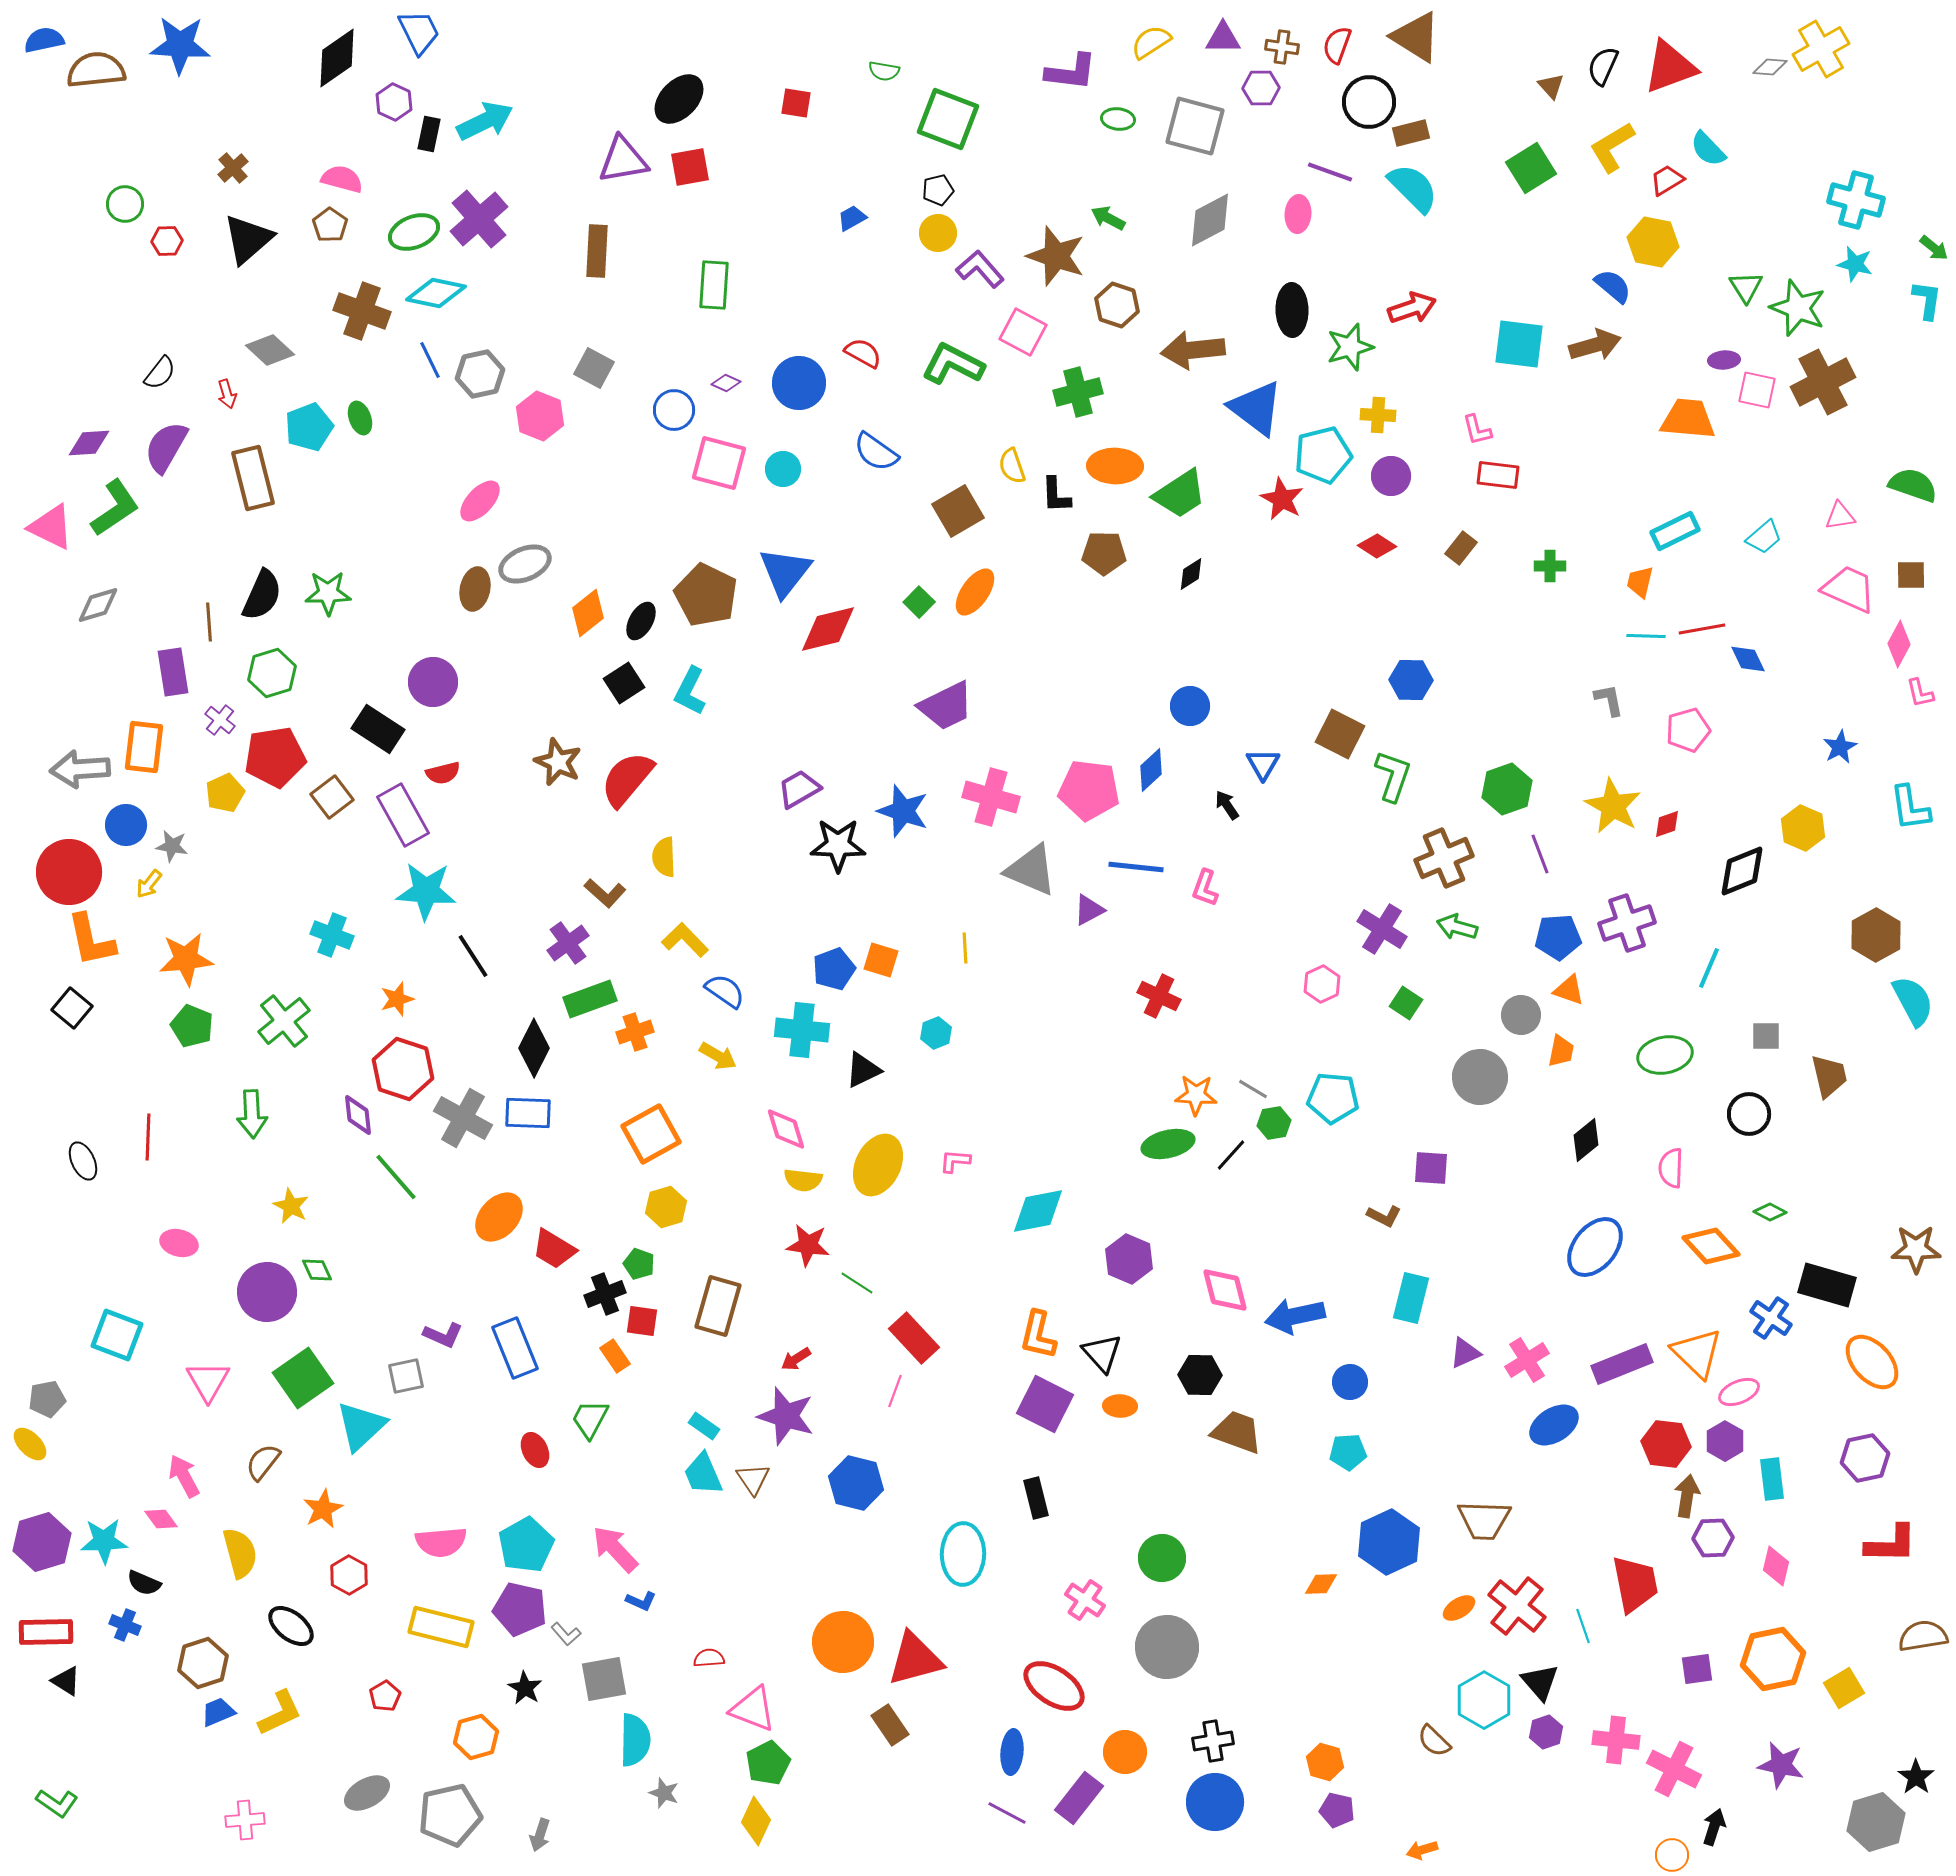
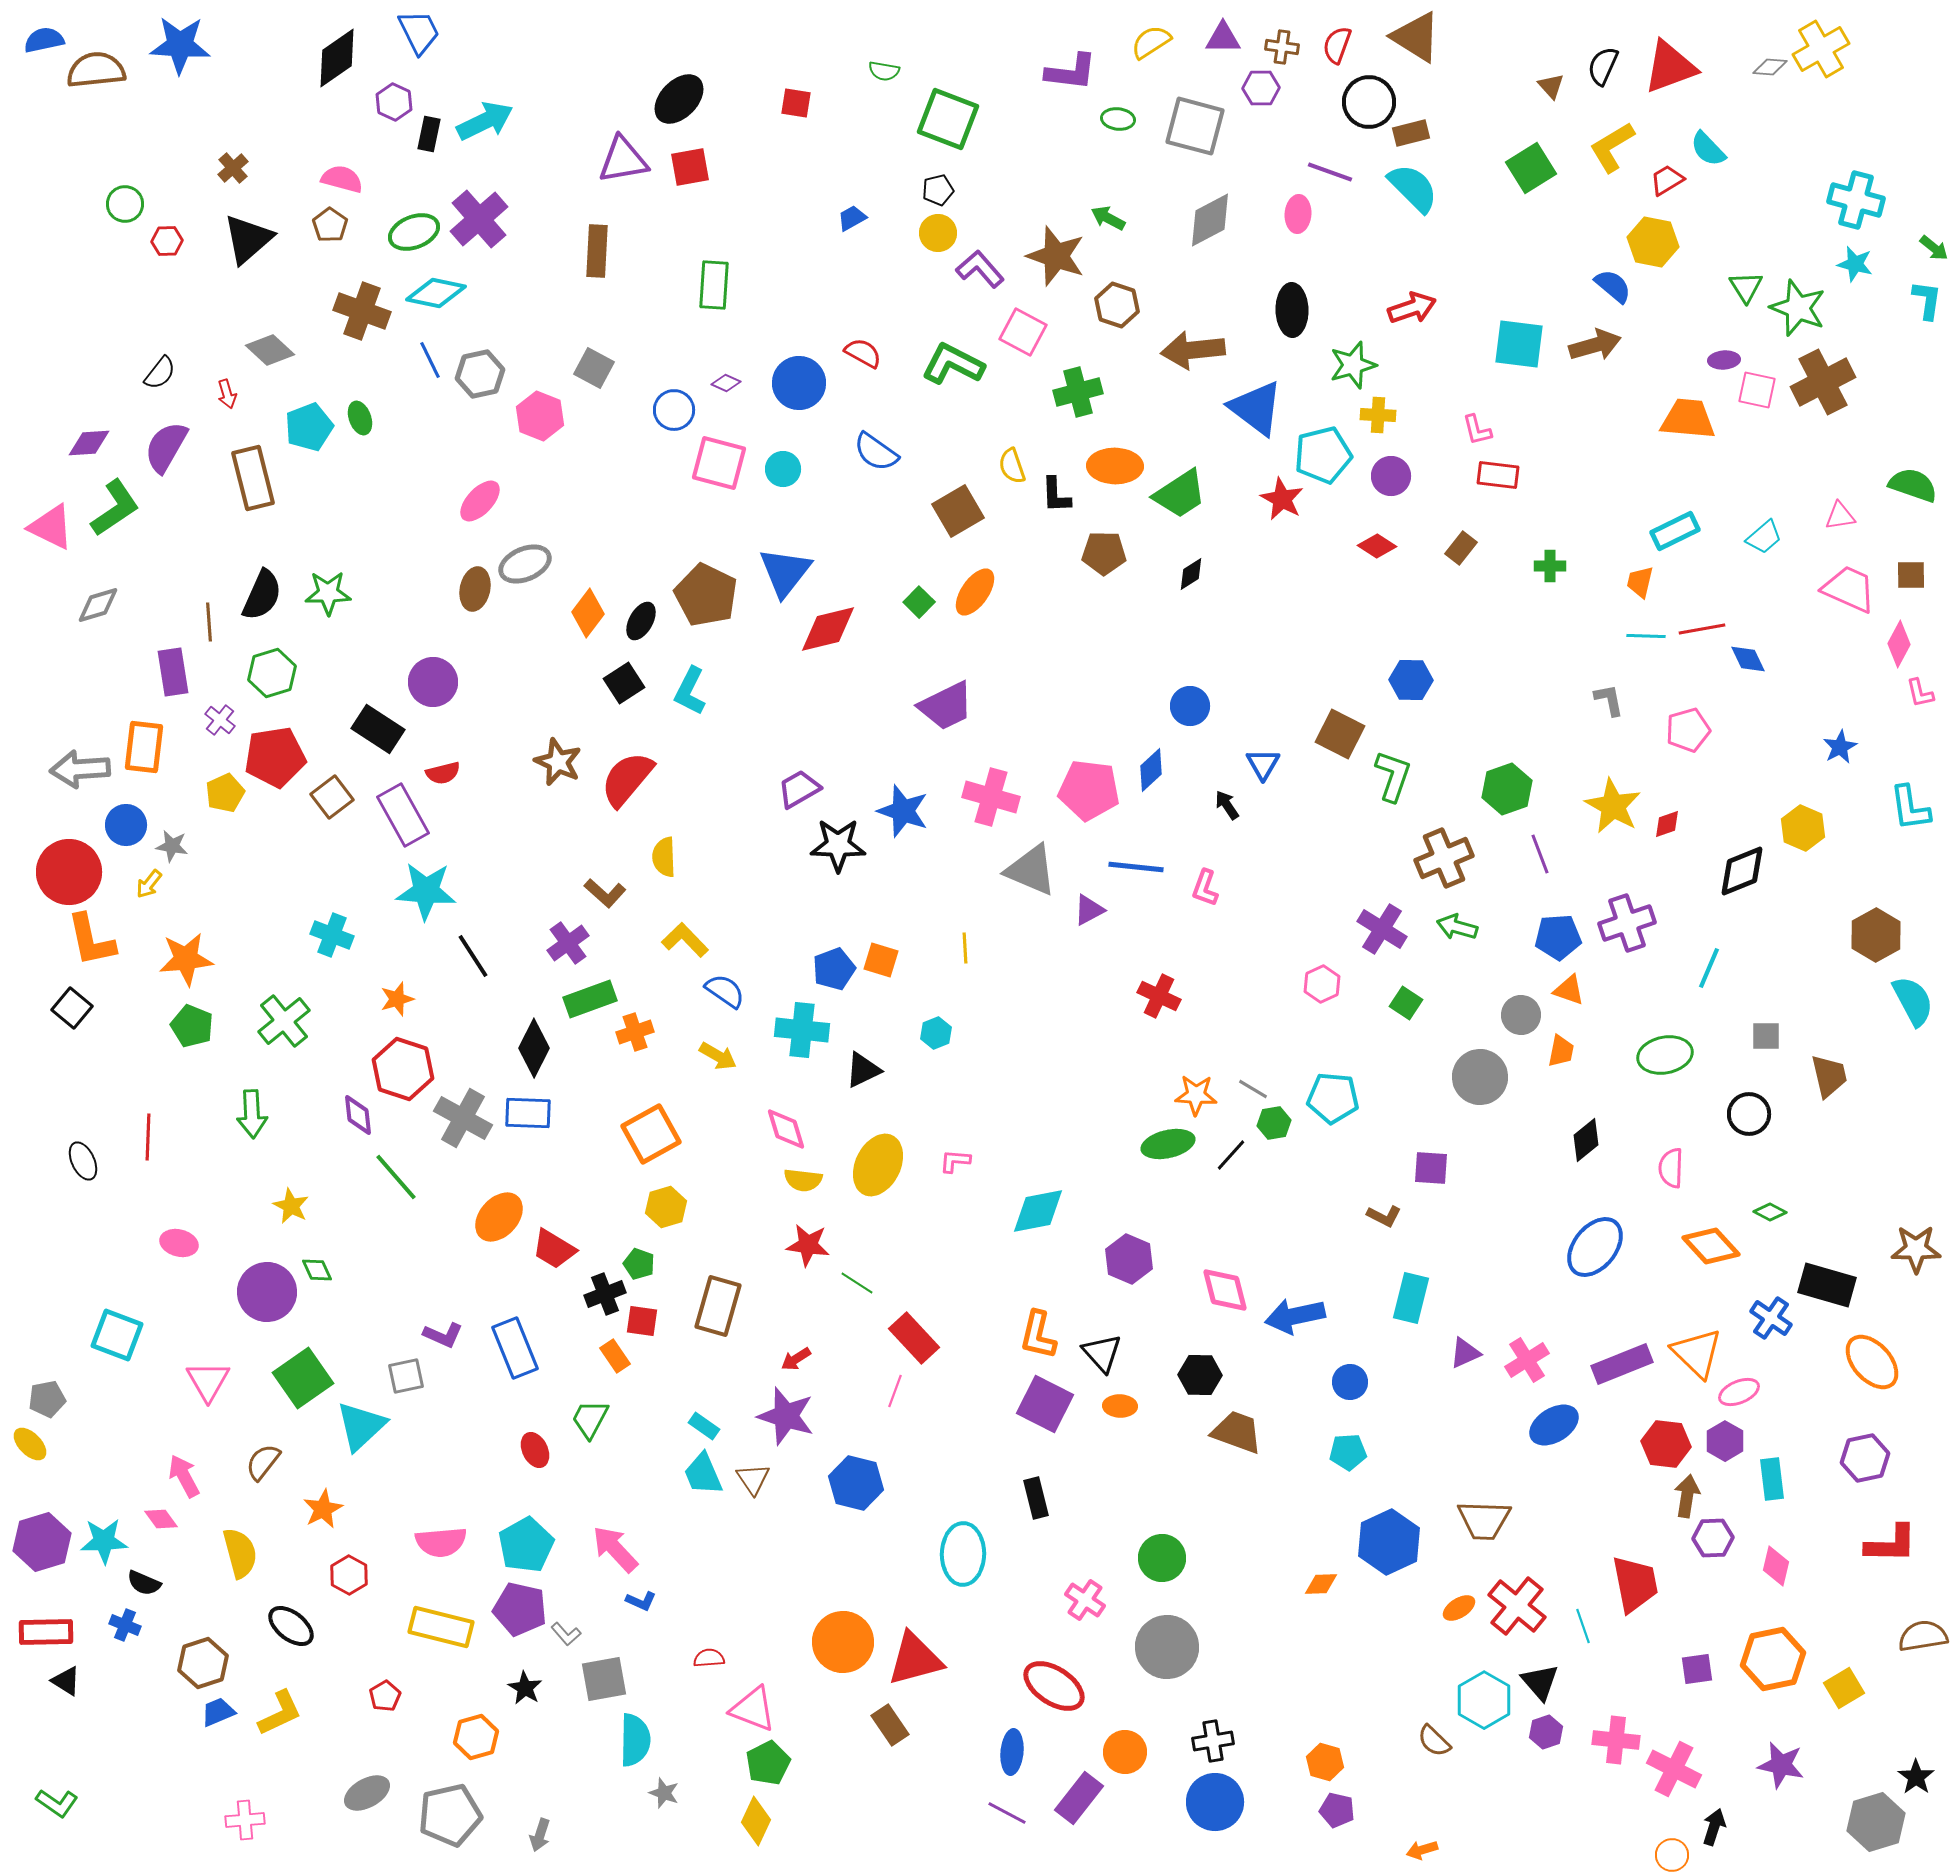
green star at (1350, 347): moved 3 px right, 18 px down
orange diamond at (588, 613): rotated 15 degrees counterclockwise
